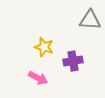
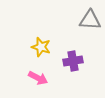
yellow star: moved 3 px left
